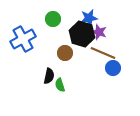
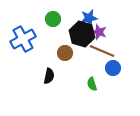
brown line: moved 1 px left, 2 px up
green semicircle: moved 32 px right, 1 px up
